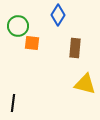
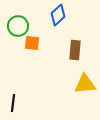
blue diamond: rotated 15 degrees clockwise
brown rectangle: moved 2 px down
yellow triangle: rotated 20 degrees counterclockwise
